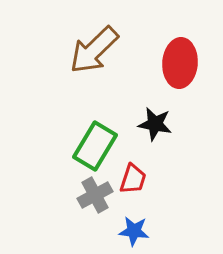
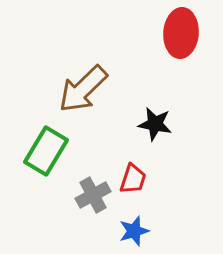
brown arrow: moved 11 px left, 39 px down
red ellipse: moved 1 px right, 30 px up
green rectangle: moved 49 px left, 5 px down
gray cross: moved 2 px left
blue star: rotated 24 degrees counterclockwise
